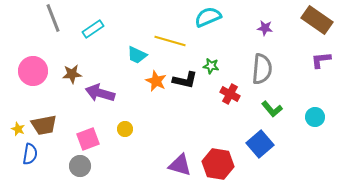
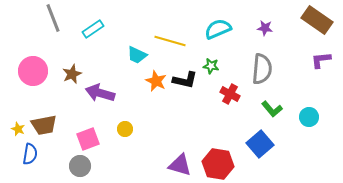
cyan semicircle: moved 10 px right, 12 px down
brown star: rotated 18 degrees counterclockwise
cyan circle: moved 6 px left
